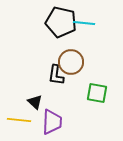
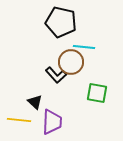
cyan line: moved 24 px down
black L-shape: rotated 50 degrees counterclockwise
